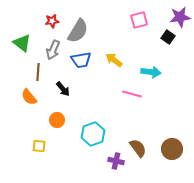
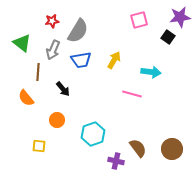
yellow arrow: rotated 84 degrees clockwise
orange semicircle: moved 3 px left, 1 px down
